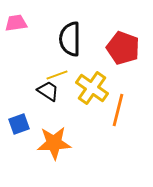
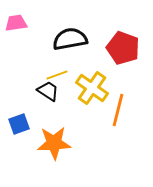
black semicircle: rotated 80 degrees clockwise
